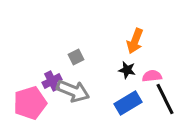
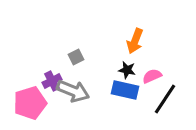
pink semicircle: rotated 18 degrees counterclockwise
black line: rotated 60 degrees clockwise
blue rectangle: moved 3 px left, 13 px up; rotated 44 degrees clockwise
